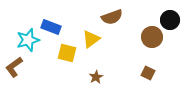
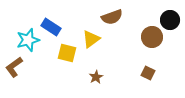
blue rectangle: rotated 12 degrees clockwise
